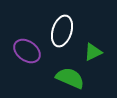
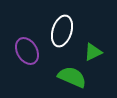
purple ellipse: rotated 24 degrees clockwise
green semicircle: moved 2 px right, 1 px up
